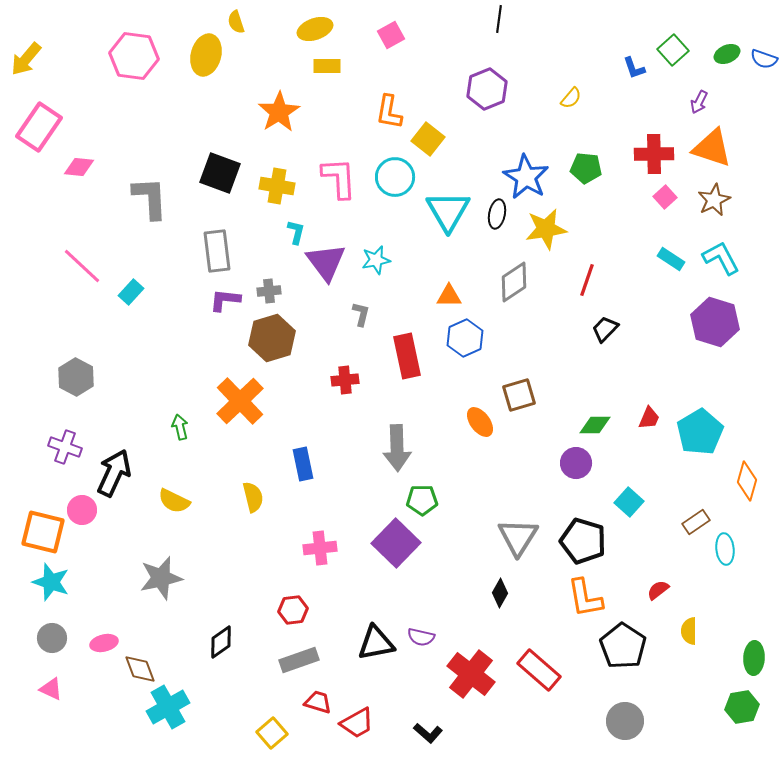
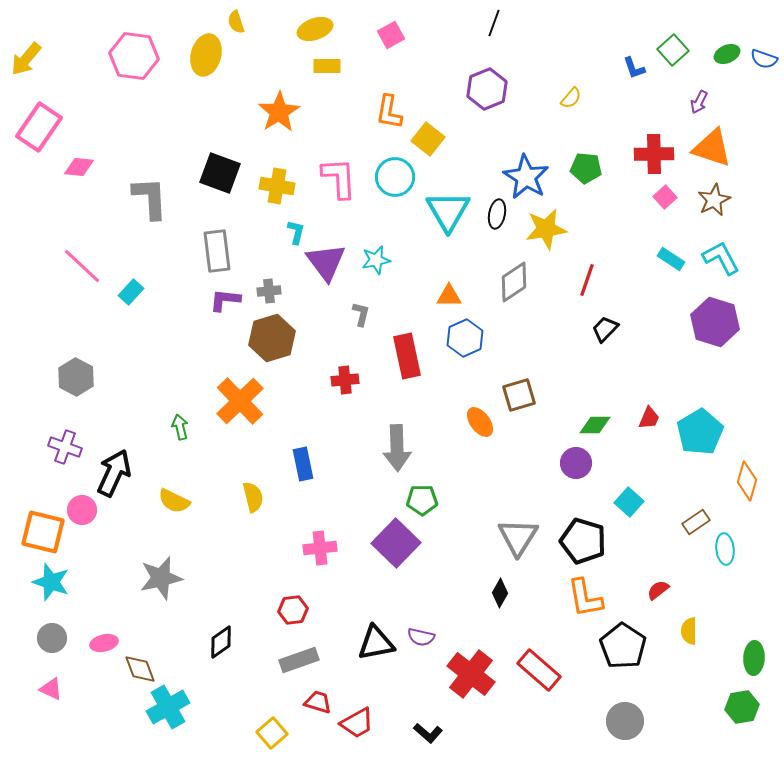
black line at (499, 19): moved 5 px left, 4 px down; rotated 12 degrees clockwise
